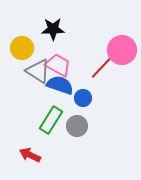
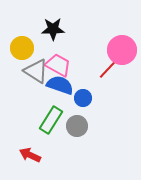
red line: moved 8 px right
gray triangle: moved 2 px left
